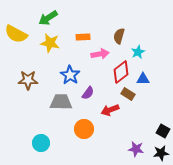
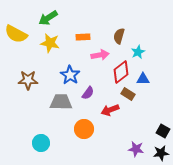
pink arrow: moved 1 px down
